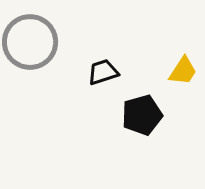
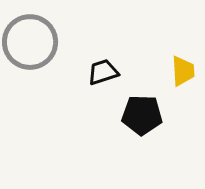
yellow trapezoid: rotated 36 degrees counterclockwise
black pentagon: rotated 18 degrees clockwise
